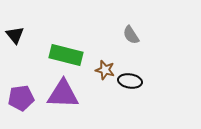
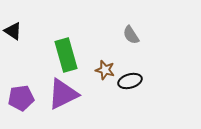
black triangle: moved 2 px left, 4 px up; rotated 18 degrees counterclockwise
green rectangle: rotated 60 degrees clockwise
black ellipse: rotated 25 degrees counterclockwise
purple triangle: rotated 28 degrees counterclockwise
